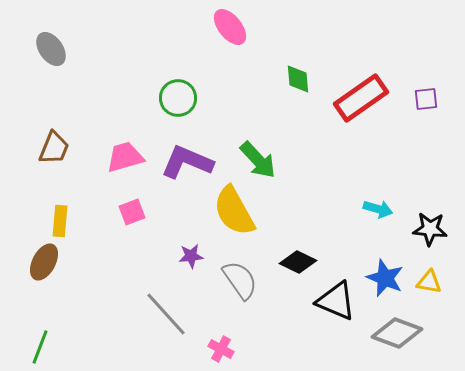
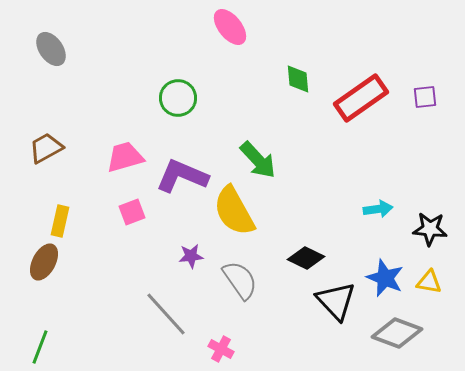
purple square: moved 1 px left, 2 px up
brown trapezoid: moved 8 px left; rotated 141 degrees counterclockwise
purple L-shape: moved 5 px left, 14 px down
cyan arrow: rotated 24 degrees counterclockwise
yellow rectangle: rotated 8 degrees clockwise
black diamond: moved 8 px right, 4 px up
black triangle: rotated 24 degrees clockwise
